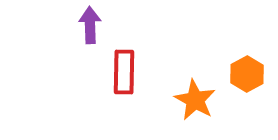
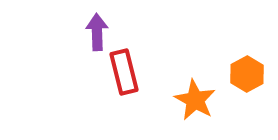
purple arrow: moved 7 px right, 7 px down
red rectangle: rotated 15 degrees counterclockwise
